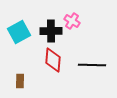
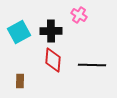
pink cross: moved 7 px right, 6 px up
